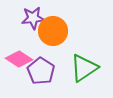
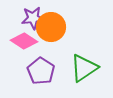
orange circle: moved 2 px left, 4 px up
pink diamond: moved 5 px right, 18 px up
